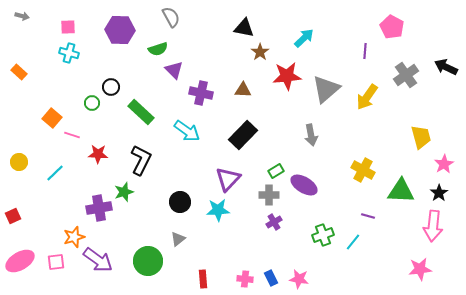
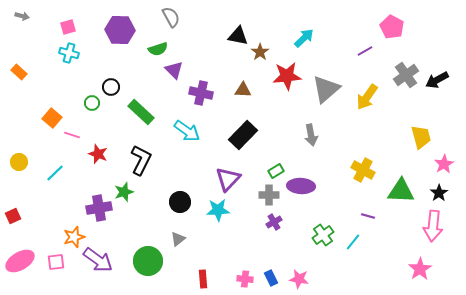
pink square at (68, 27): rotated 14 degrees counterclockwise
black triangle at (244, 28): moved 6 px left, 8 px down
purple line at (365, 51): rotated 56 degrees clockwise
black arrow at (446, 67): moved 9 px left, 13 px down; rotated 55 degrees counterclockwise
red star at (98, 154): rotated 18 degrees clockwise
purple ellipse at (304, 185): moved 3 px left, 1 px down; rotated 28 degrees counterclockwise
green cross at (323, 235): rotated 15 degrees counterclockwise
pink star at (420, 269): rotated 25 degrees counterclockwise
